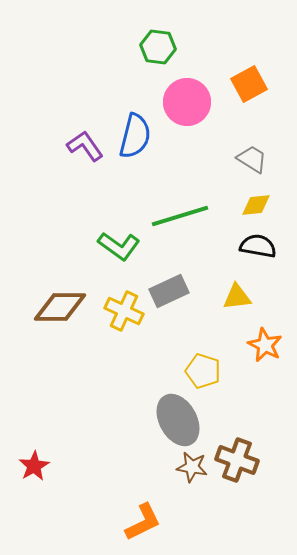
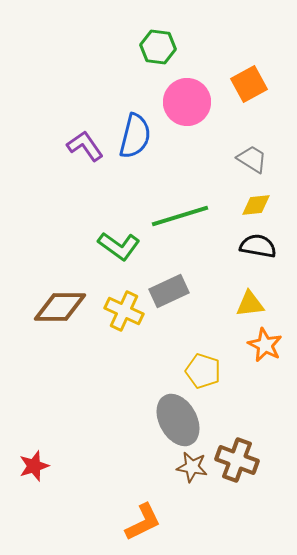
yellow triangle: moved 13 px right, 7 px down
red star: rotated 12 degrees clockwise
